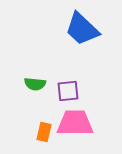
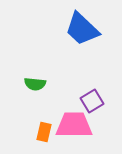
purple square: moved 24 px right, 10 px down; rotated 25 degrees counterclockwise
pink trapezoid: moved 1 px left, 2 px down
